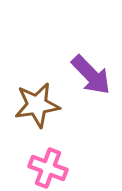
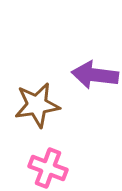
purple arrow: moved 4 px right; rotated 141 degrees clockwise
